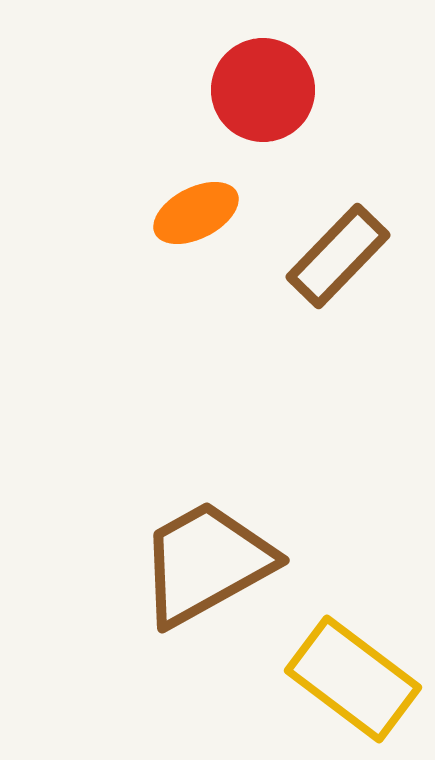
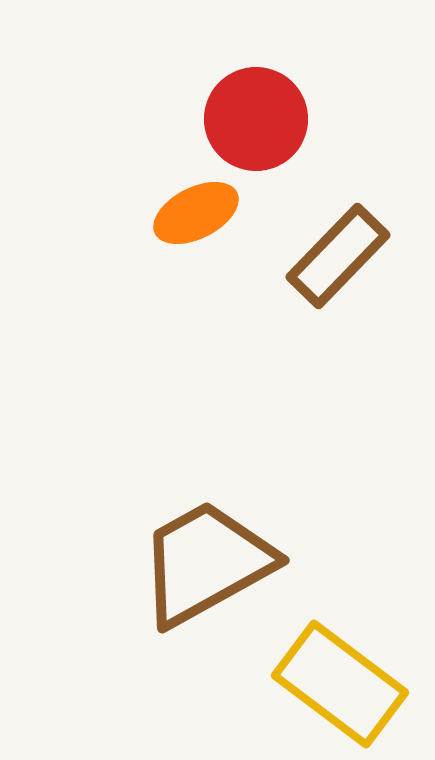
red circle: moved 7 px left, 29 px down
yellow rectangle: moved 13 px left, 5 px down
